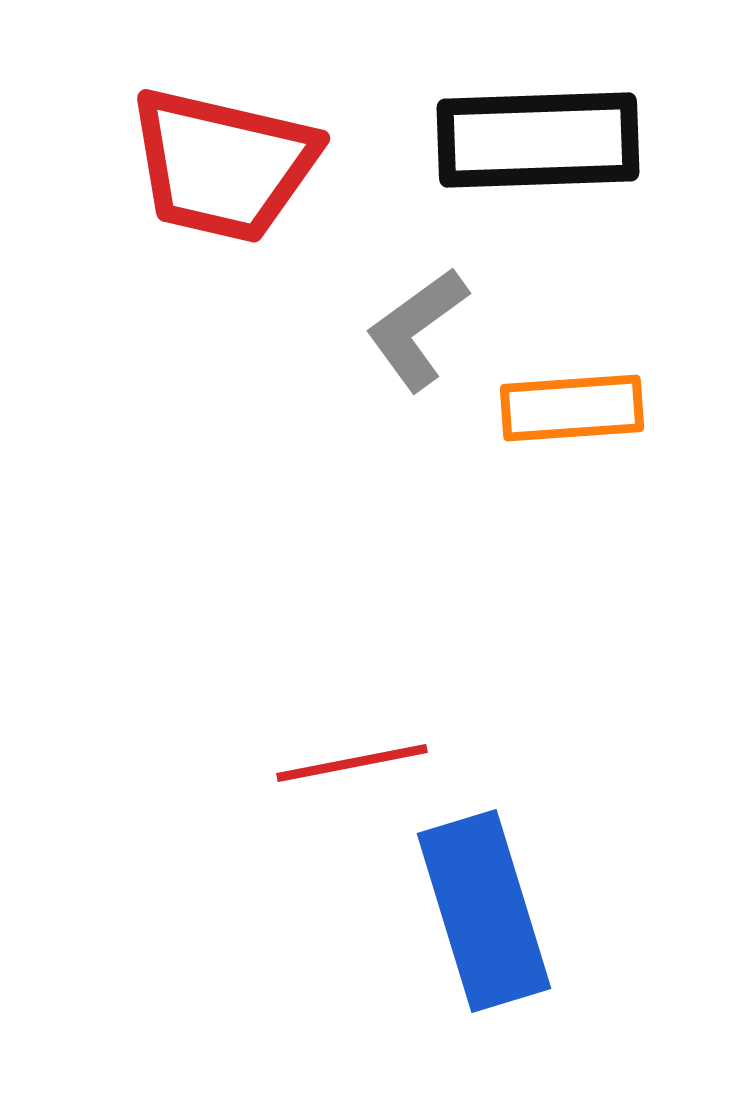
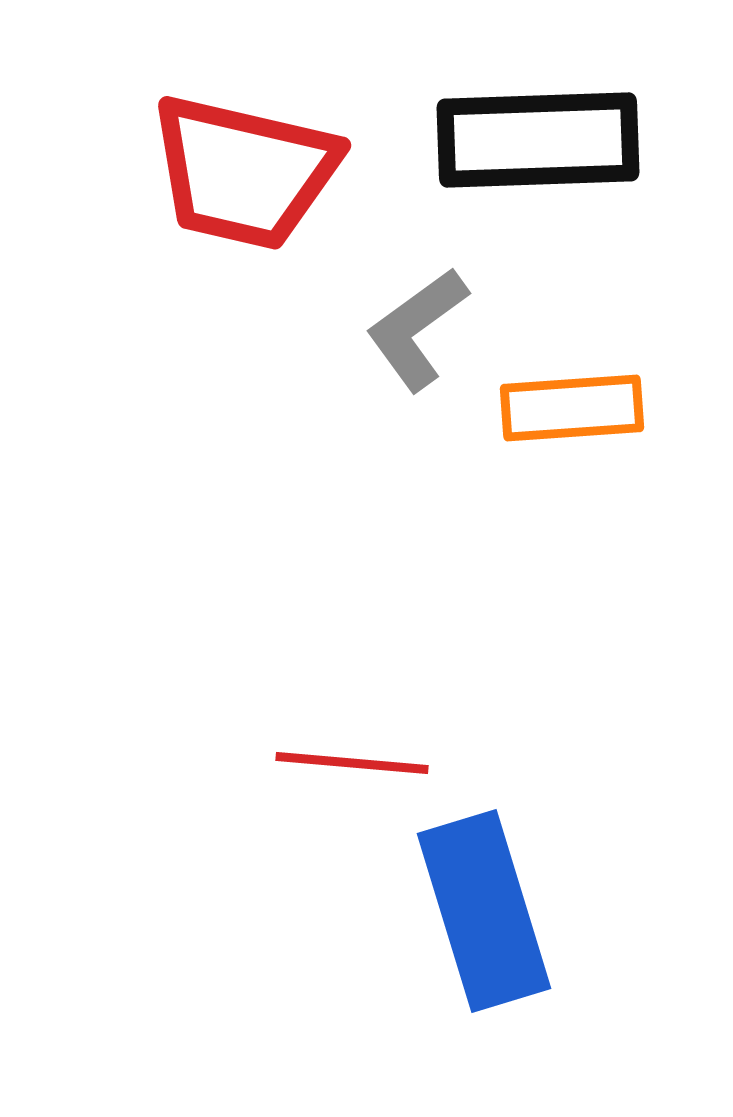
red trapezoid: moved 21 px right, 7 px down
red line: rotated 16 degrees clockwise
